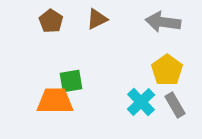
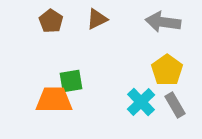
orange trapezoid: moved 1 px left, 1 px up
